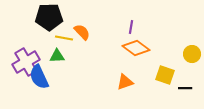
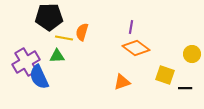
orange semicircle: rotated 120 degrees counterclockwise
orange triangle: moved 3 px left
